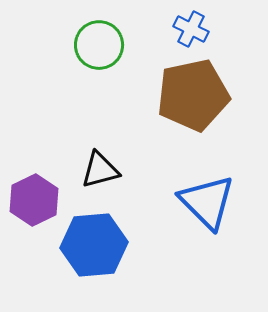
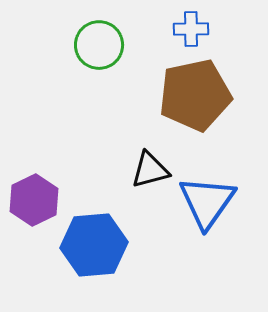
blue cross: rotated 28 degrees counterclockwise
brown pentagon: moved 2 px right
black triangle: moved 50 px right
blue triangle: rotated 20 degrees clockwise
